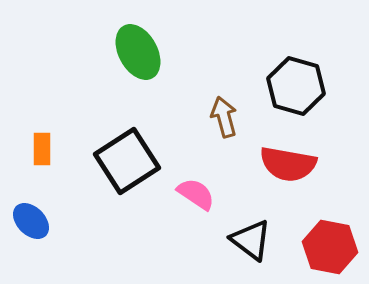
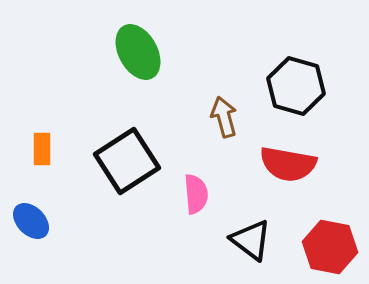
pink semicircle: rotated 51 degrees clockwise
